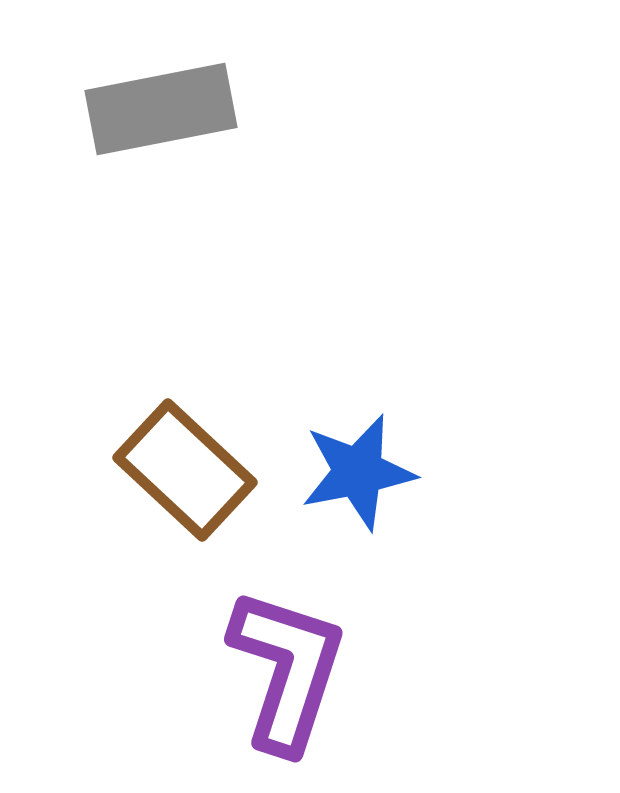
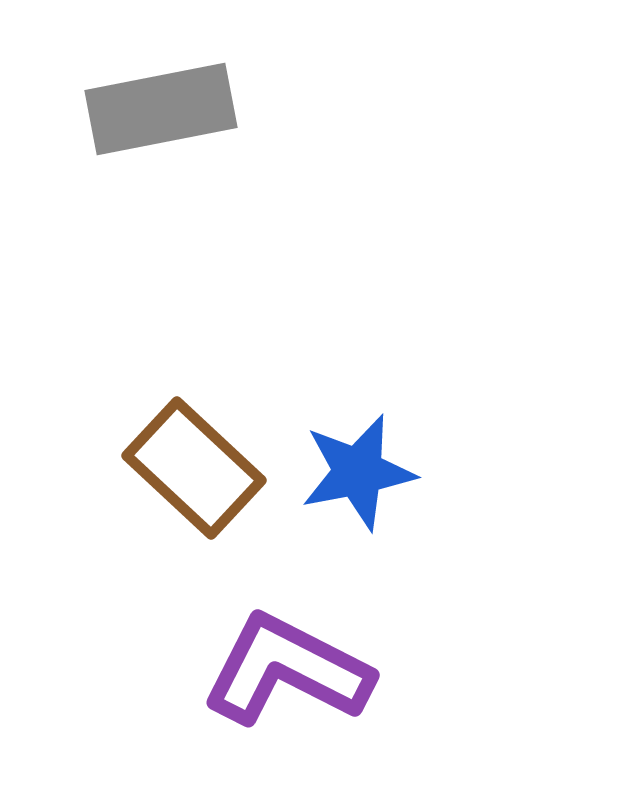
brown rectangle: moved 9 px right, 2 px up
purple L-shape: rotated 81 degrees counterclockwise
